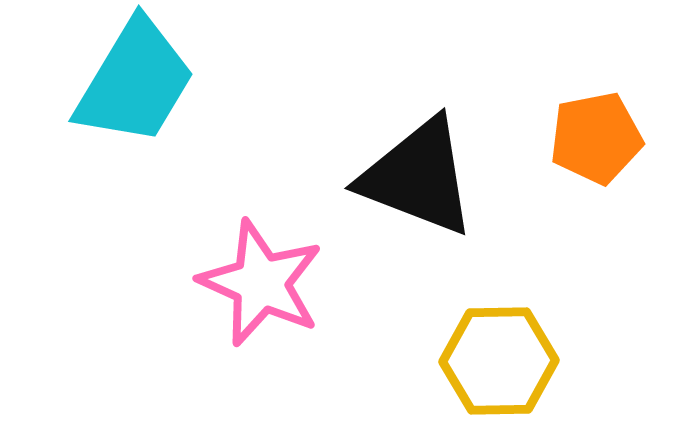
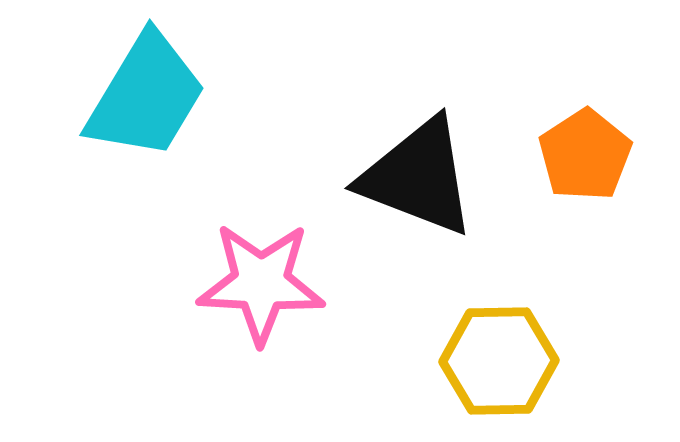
cyan trapezoid: moved 11 px right, 14 px down
orange pentagon: moved 11 px left, 17 px down; rotated 22 degrees counterclockwise
pink star: rotated 21 degrees counterclockwise
